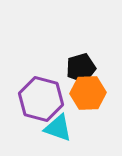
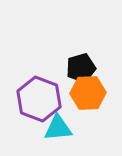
purple hexagon: moved 2 px left; rotated 6 degrees clockwise
cyan triangle: rotated 24 degrees counterclockwise
